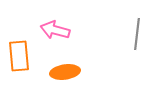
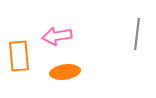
pink arrow: moved 2 px right, 6 px down; rotated 24 degrees counterclockwise
